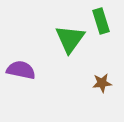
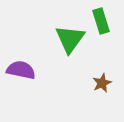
brown star: rotated 18 degrees counterclockwise
